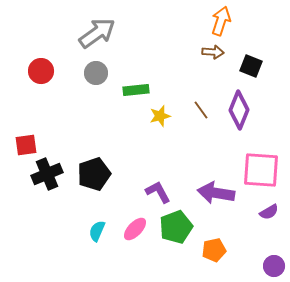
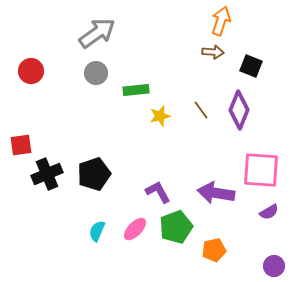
red circle: moved 10 px left
red square: moved 5 px left
